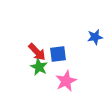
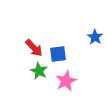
blue star: rotated 28 degrees counterclockwise
red arrow: moved 3 px left, 4 px up
green star: moved 4 px down
